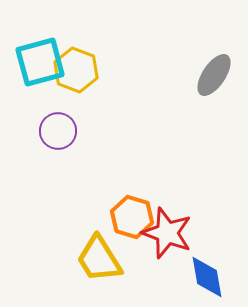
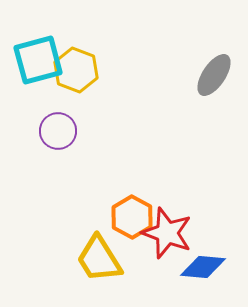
cyan square: moved 2 px left, 2 px up
orange hexagon: rotated 12 degrees clockwise
blue diamond: moved 4 px left, 10 px up; rotated 75 degrees counterclockwise
